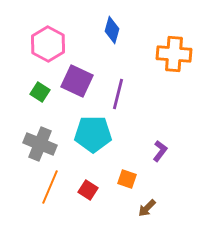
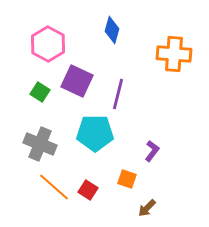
cyan pentagon: moved 2 px right, 1 px up
purple L-shape: moved 8 px left
orange line: moved 4 px right; rotated 72 degrees counterclockwise
